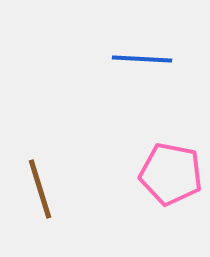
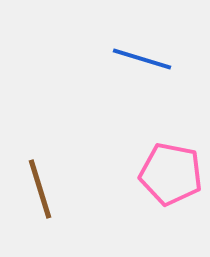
blue line: rotated 14 degrees clockwise
